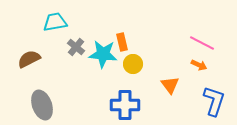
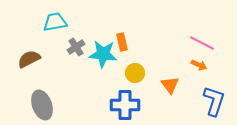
gray cross: rotated 18 degrees clockwise
yellow circle: moved 2 px right, 9 px down
